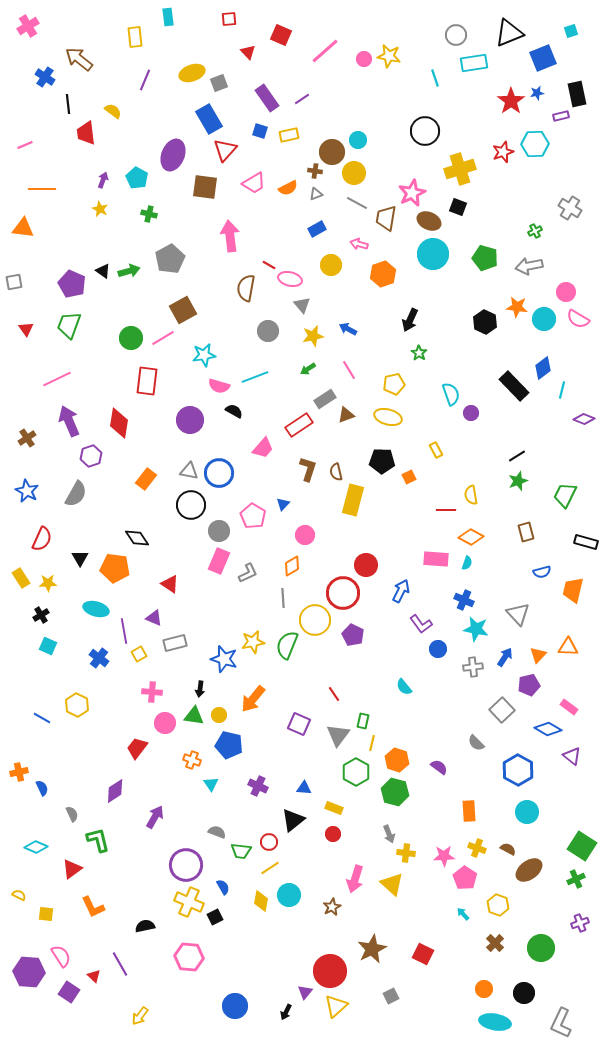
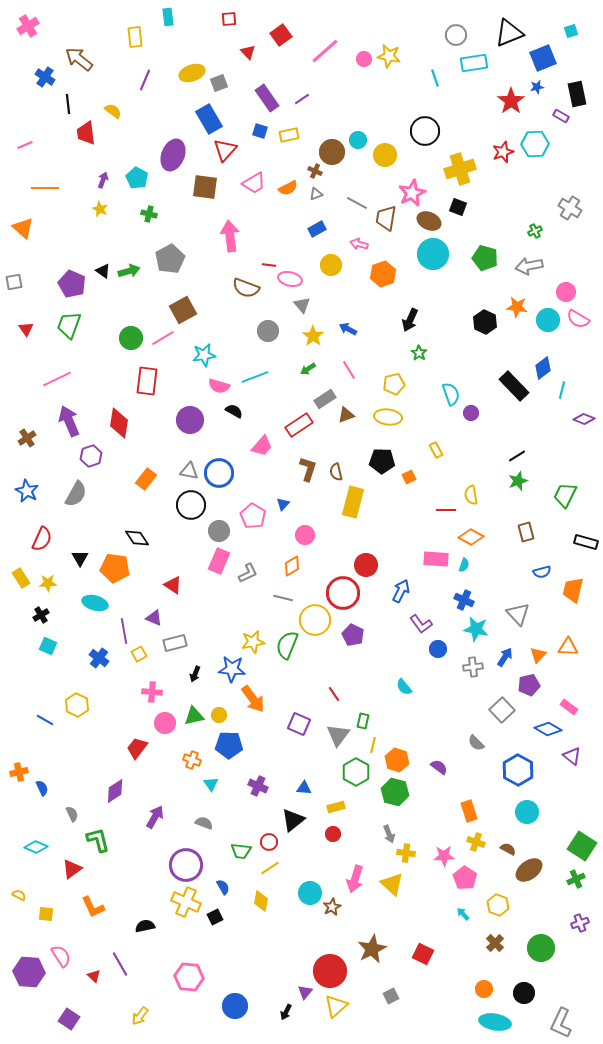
red square at (281, 35): rotated 30 degrees clockwise
blue star at (537, 93): moved 6 px up
purple rectangle at (561, 116): rotated 42 degrees clockwise
brown cross at (315, 171): rotated 16 degrees clockwise
yellow circle at (354, 173): moved 31 px right, 18 px up
orange line at (42, 189): moved 3 px right, 1 px up
orange triangle at (23, 228): rotated 35 degrees clockwise
red line at (269, 265): rotated 24 degrees counterclockwise
brown semicircle at (246, 288): rotated 80 degrees counterclockwise
cyan circle at (544, 319): moved 4 px right, 1 px down
yellow star at (313, 336): rotated 25 degrees counterclockwise
yellow ellipse at (388, 417): rotated 8 degrees counterclockwise
pink trapezoid at (263, 448): moved 1 px left, 2 px up
yellow rectangle at (353, 500): moved 2 px down
cyan semicircle at (467, 563): moved 3 px left, 2 px down
red triangle at (170, 584): moved 3 px right, 1 px down
gray line at (283, 598): rotated 72 degrees counterclockwise
cyan ellipse at (96, 609): moved 1 px left, 6 px up
blue star at (224, 659): moved 8 px right, 10 px down; rotated 12 degrees counterclockwise
black arrow at (200, 689): moved 5 px left, 15 px up; rotated 14 degrees clockwise
orange arrow at (253, 699): rotated 76 degrees counterclockwise
green triangle at (194, 716): rotated 20 degrees counterclockwise
blue line at (42, 718): moved 3 px right, 2 px down
yellow line at (372, 743): moved 1 px right, 2 px down
blue pentagon at (229, 745): rotated 12 degrees counterclockwise
yellow rectangle at (334, 808): moved 2 px right, 1 px up; rotated 36 degrees counterclockwise
orange rectangle at (469, 811): rotated 15 degrees counterclockwise
gray semicircle at (217, 832): moved 13 px left, 9 px up
yellow cross at (477, 848): moved 1 px left, 6 px up
cyan circle at (289, 895): moved 21 px right, 2 px up
yellow cross at (189, 902): moved 3 px left
pink hexagon at (189, 957): moved 20 px down
purple square at (69, 992): moved 27 px down
